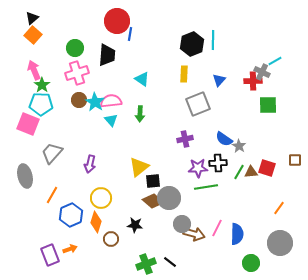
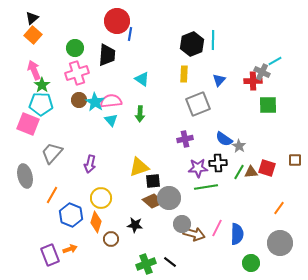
yellow triangle at (139, 167): rotated 20 degrees clockwise
blue hexagon at (71, 215): rotated 15 degrees counterclockwise
